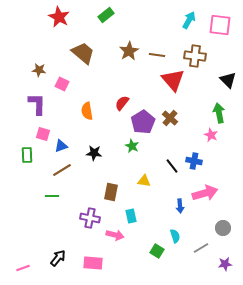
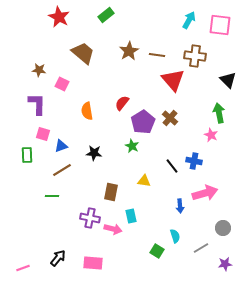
pink arrow at (115, 235): moved 2 px left, 6 px up
